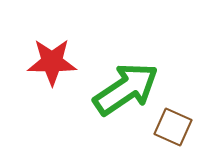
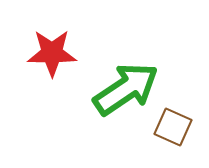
red star: moved 9 px up
